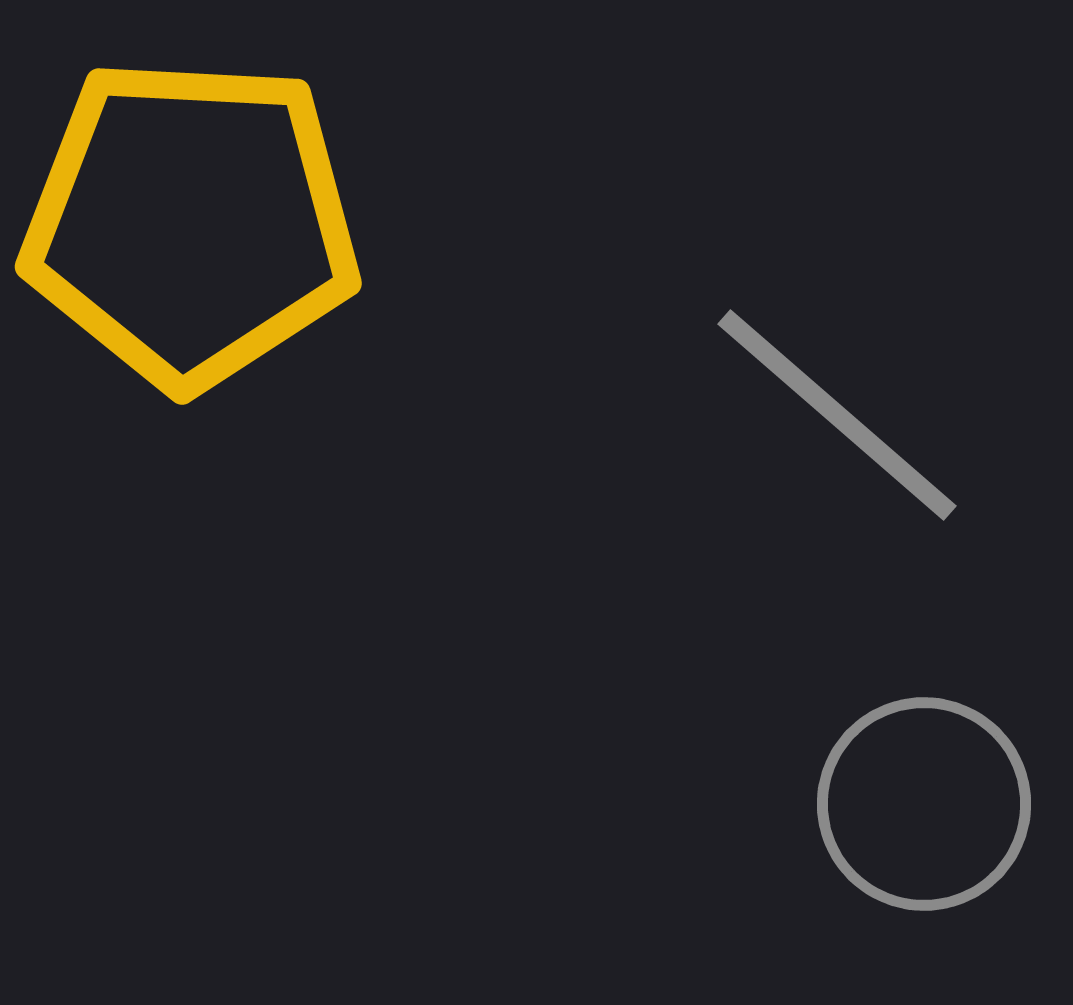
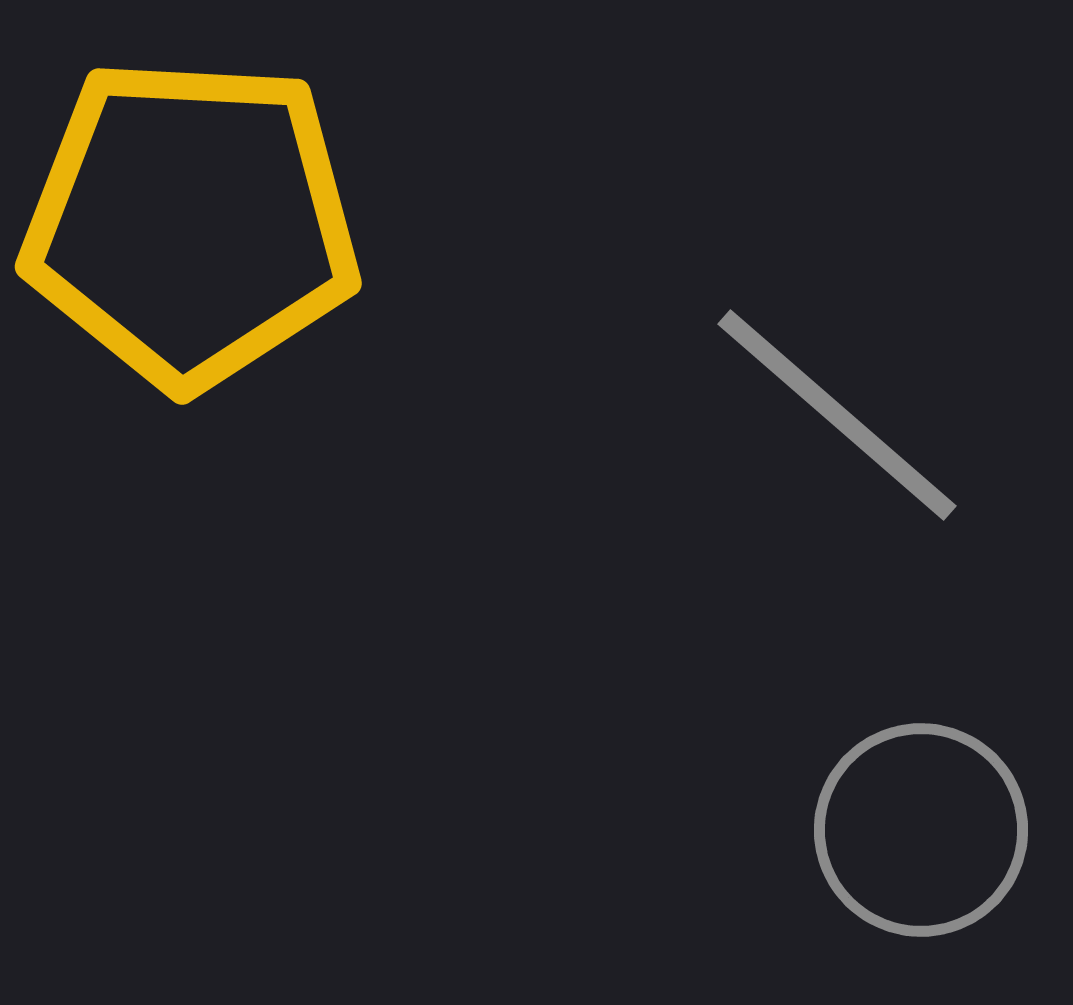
gray circle: moved 3 px left, 26 px down
